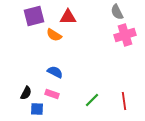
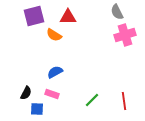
blue semicircle: rotated 56 degrees counterclockwise
